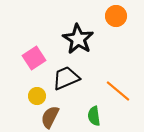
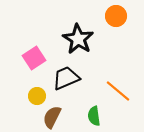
brown semicircle: moved 2 px right
